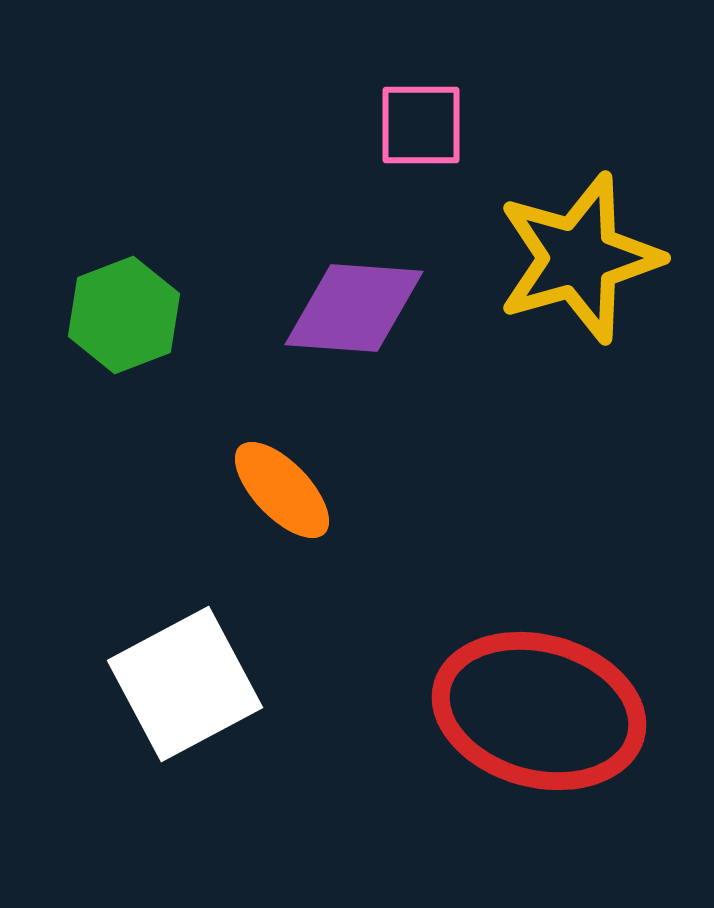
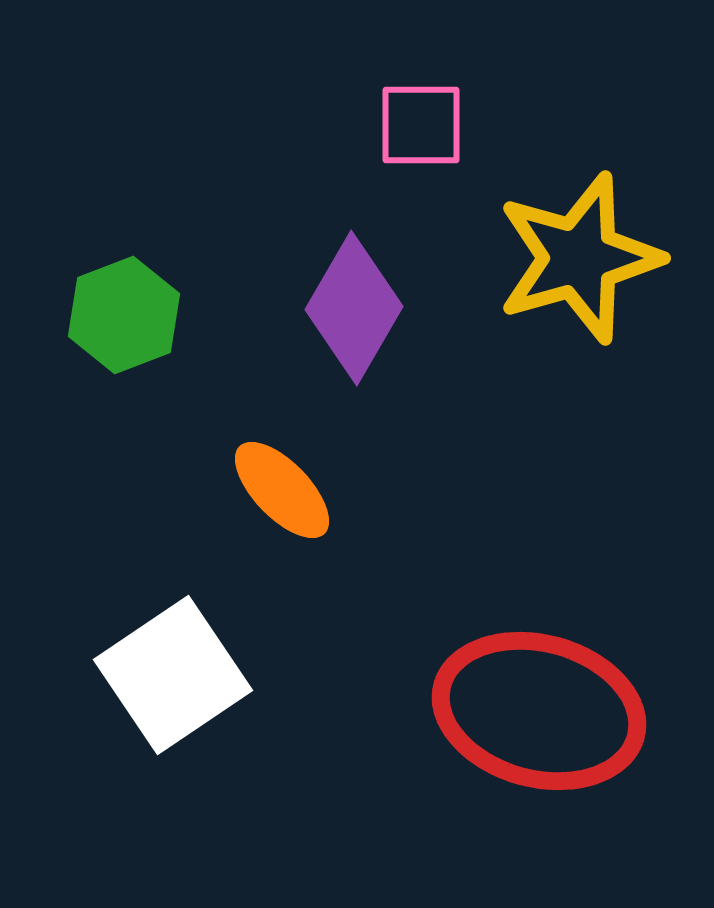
purple diamond: rotated 64 degrees counterclockwise
white square: moved 12 px left, 9 px up; rotated 6 degrees counterclockwise
